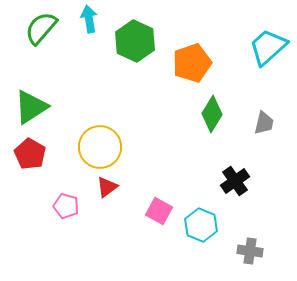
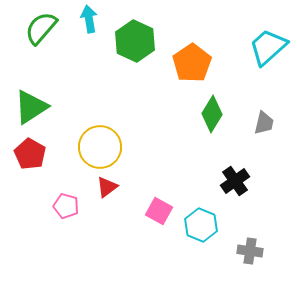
orange pentagon: rotated 15 degrees counterclockwise
